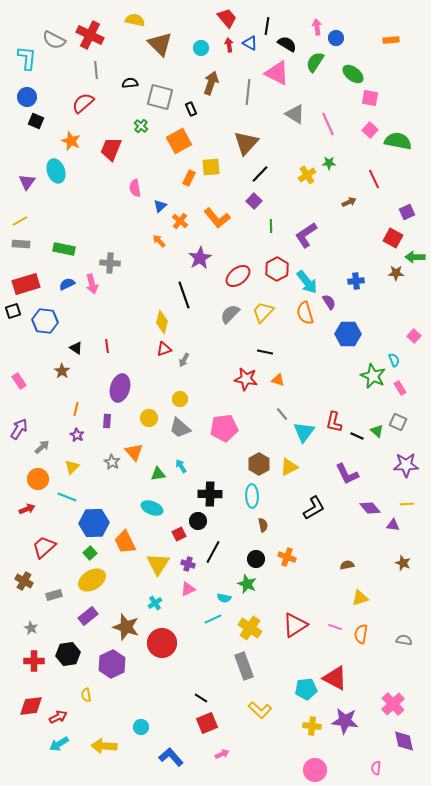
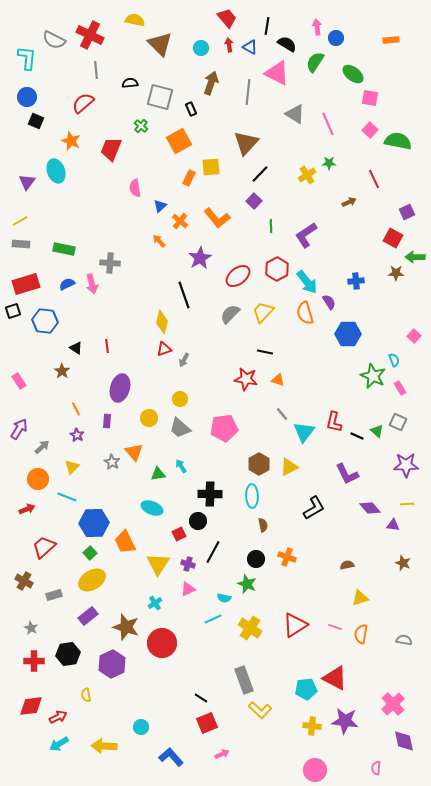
blue triangle at (250, 43): moved 4 px down
orange line at (76, 409): rotated 40 degrees counterclockwise
gray rectangle at (244, 666): moved 14 px down
